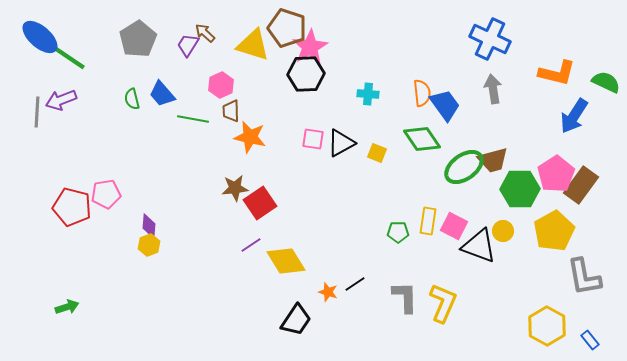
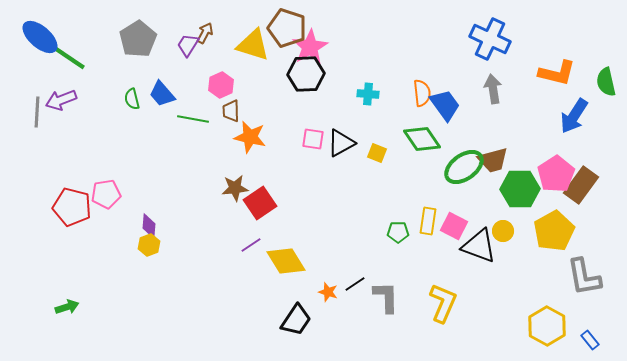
brown arrow at (205, 33): rotated 75 degrees clockwise
green semicircle at (606, 82): rotated 128 degrees counterclockwise
gray L-shape at (405, 297): moved 19 px left
